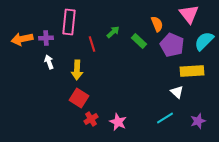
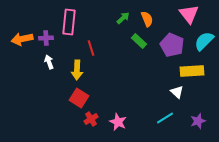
orange semicircle: moved 10 px left, 5 px up
green arrow: moved 10 px right, 14 px up
red line: moved 1 px left, 4 px down
